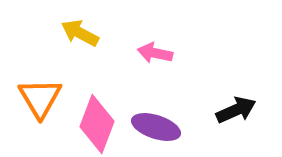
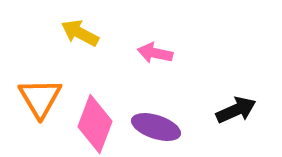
pink diamond: moved 2 px left
